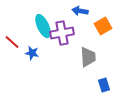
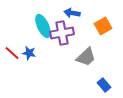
blue arrow: moved 8 px left, 2 px down
red line: moved 11 px down
blue star: moved 3 px left
gray trapezoid: moved 2 px left; rotated 50 degrees clockwise
blue rectangle: rotated 24 degrees counterclockwise
